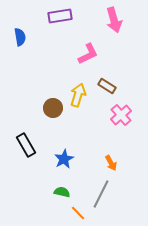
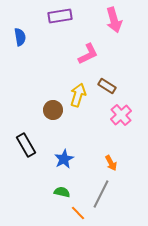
brown circle: moved 2 px down
